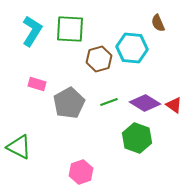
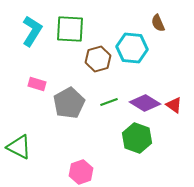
brown hexagon: moved 1 px left
